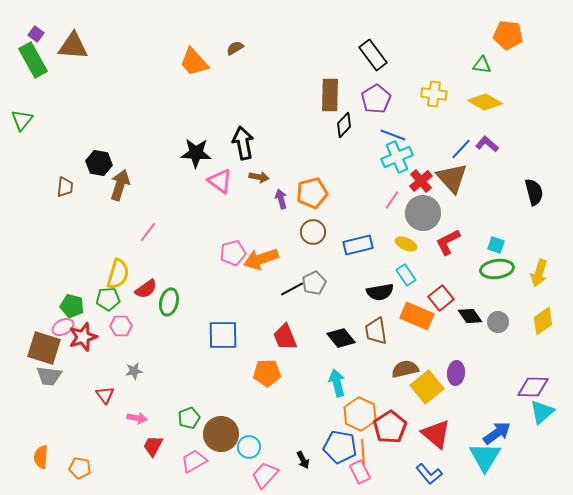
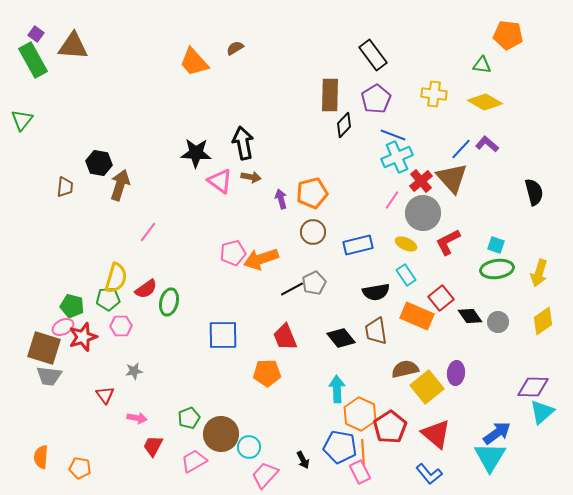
brown arrow at (259, 177): moved 8 px left
yellow semicircle at (118, 274): moved 2 px left, 4 px down
black semicircle at (380, 292): moved 4 px left
cyan arrow at (337, 383): moved 6 px down; rotated 12 degrees clockwise
cyan triangle at (485, 457): moved 5 px right
